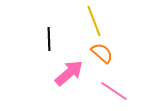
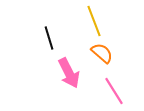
black line: moved 1 px up; rotated 15 degrees counterclockwise
pink arrow: rotated 104 degrees clockwise
pink line: rotated 24 degrees clockwise
